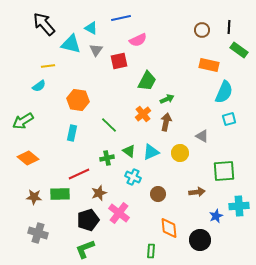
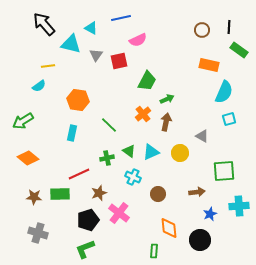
gray triangle at (96, 50): moved 5 px down
blue star at (216, 216): moved 6 px left, 2 px up
green rectangle at (151, 251): moved 3 px right
